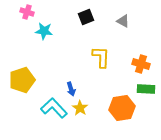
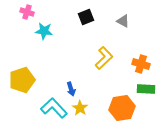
yellow L-shape: moved 3 px right, 1 px down; rotated 45 degrees clockwise
